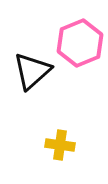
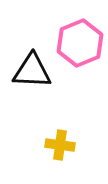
black triangle: rotated 45 degrees clockwise
